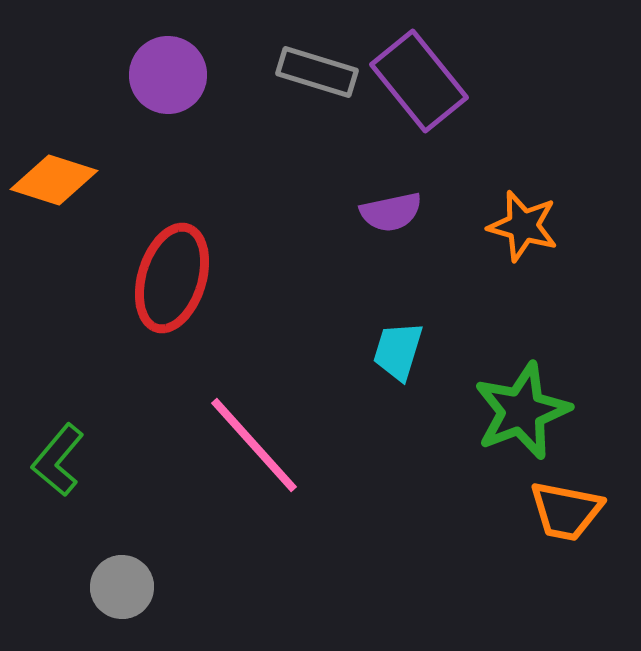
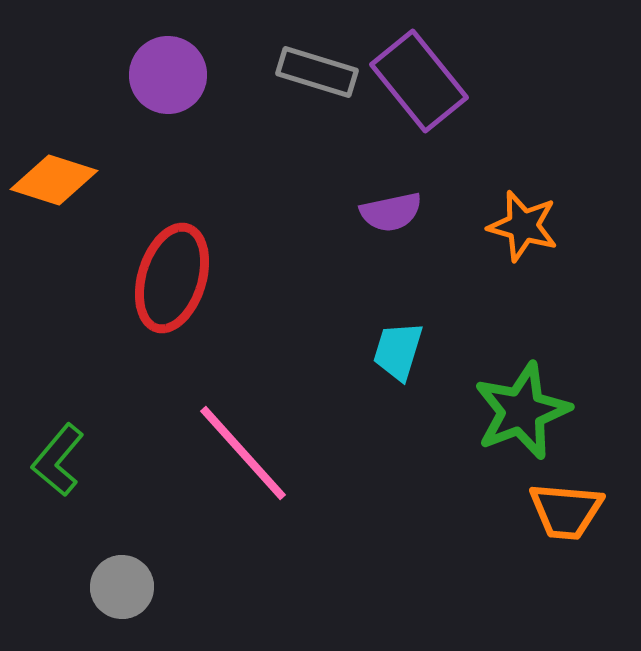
pink line: moved 11 px left, 8 px down
orange trapezoid: rotated 6 degrees counterclockwise
